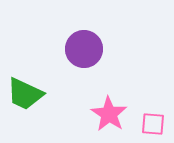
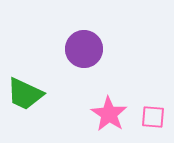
pink square: moved 7 px up
